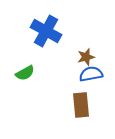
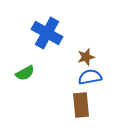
blue cross: moved 1 px right, 2 px down
blue semicircle: moved 1 px left, 3 px down
